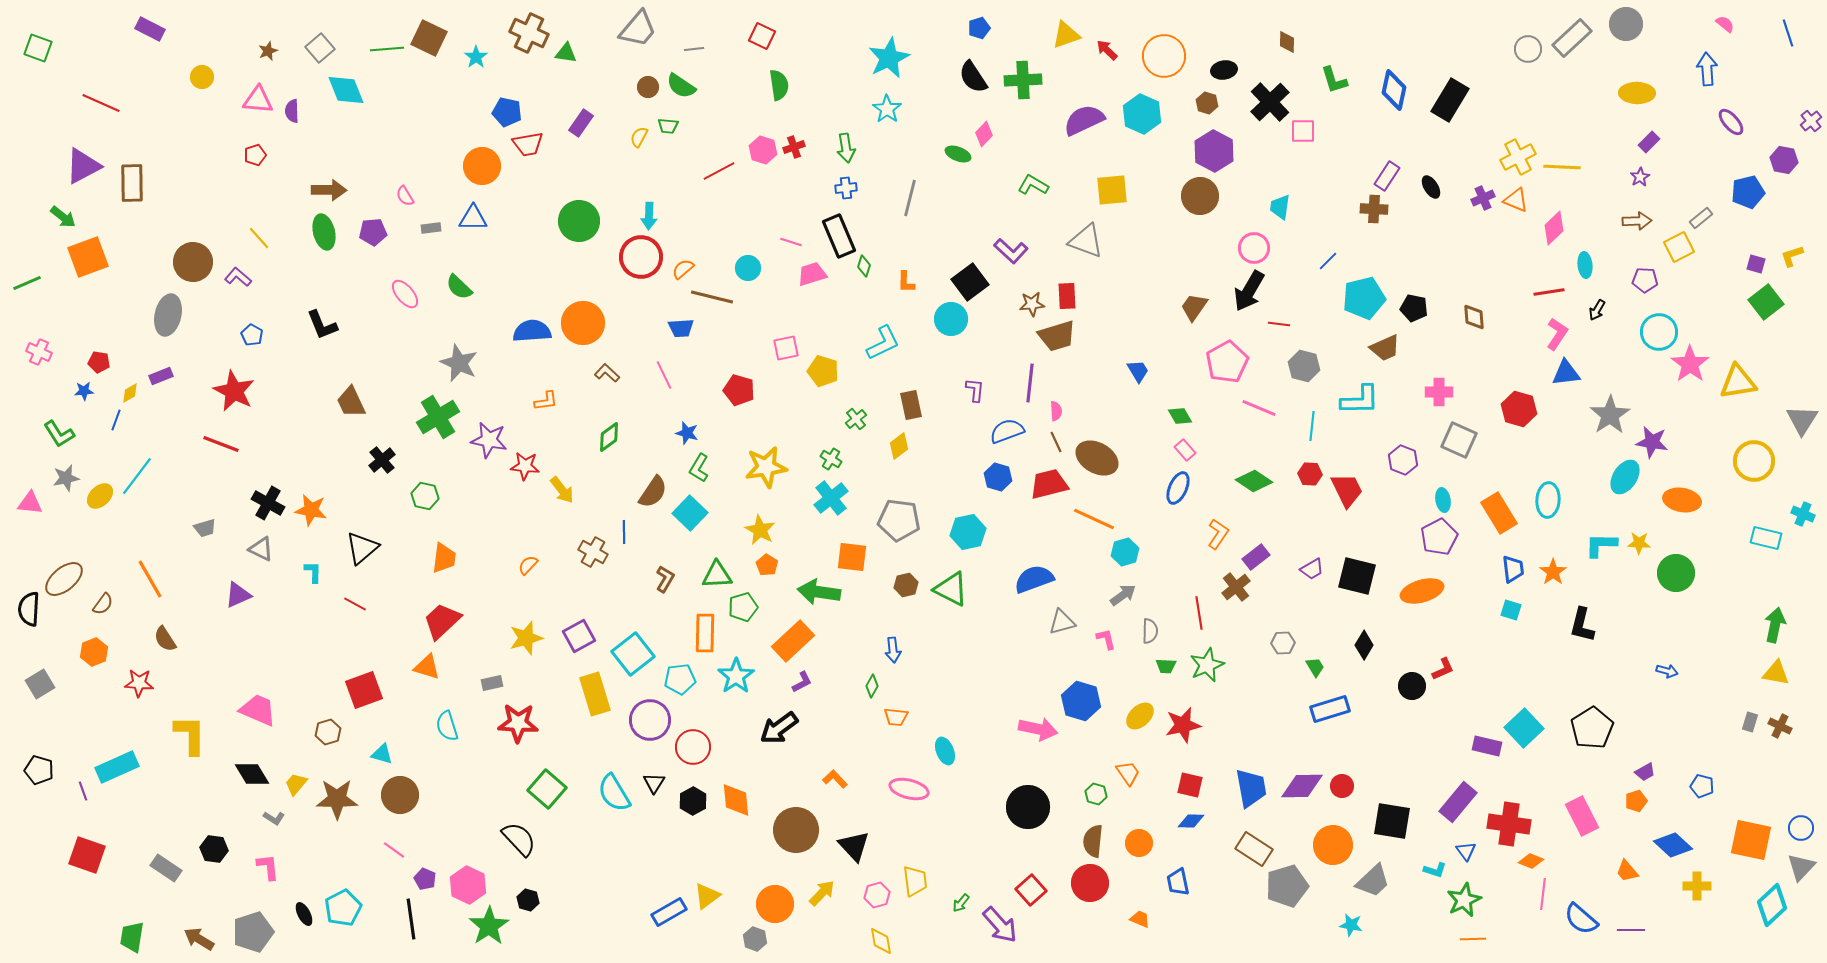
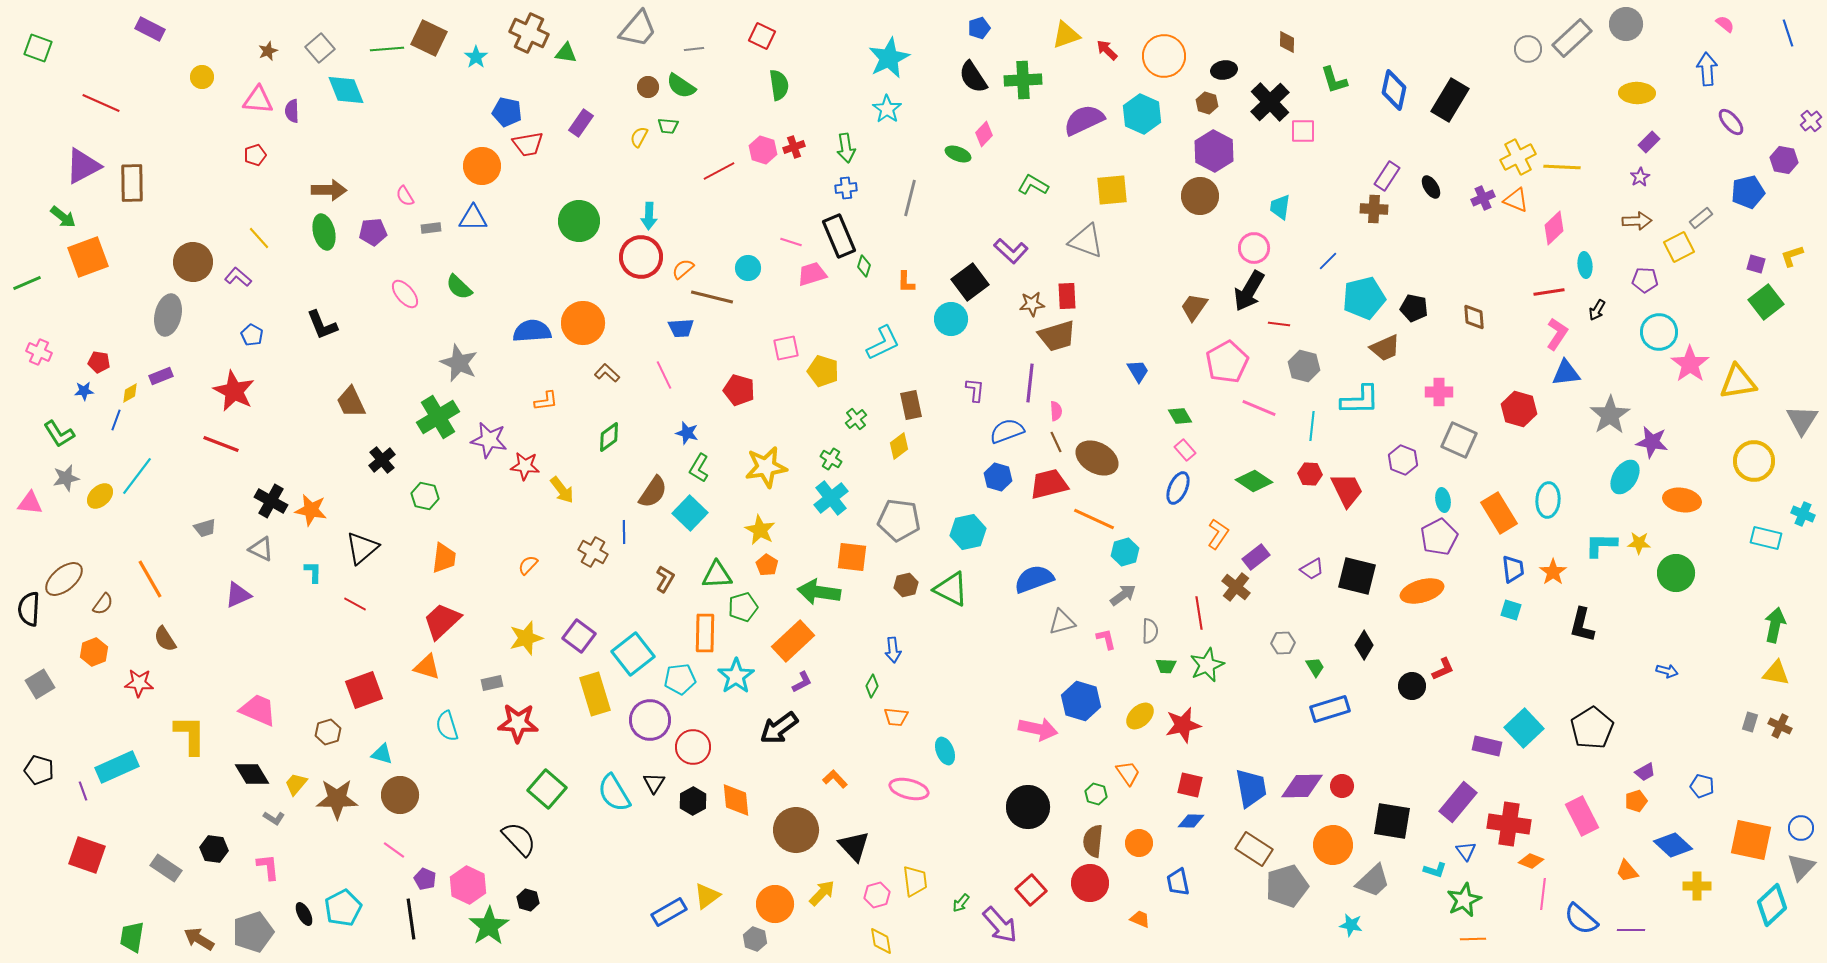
black cross at (268, 503): moved 3 px right, 2 px up
brown cross at (1236, 587): rotated 12 degrees counterclockwise
purple square at (579, 636): rotated 24 degrees counterclockwise
